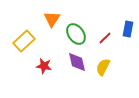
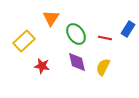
orange triangle: moved 1 px left, 1 px up
blue rectangle: rotated 21 degrees clockwise
red line: rotated 56 degrees clockwise
red star: moved 2 px left
